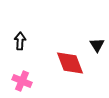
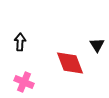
black arrow: moved 1 px down
pink cross: moved 2 px right, 1 px down
